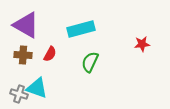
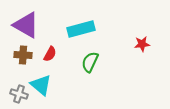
cyan triangle: moved 4 px right, 3 px up; rotated 20 degrees clockwise
